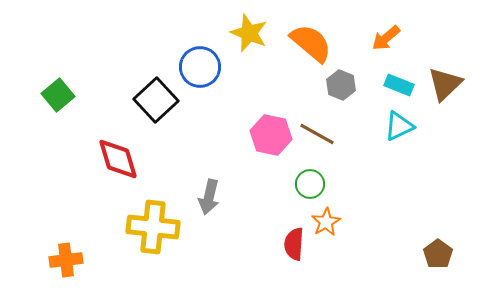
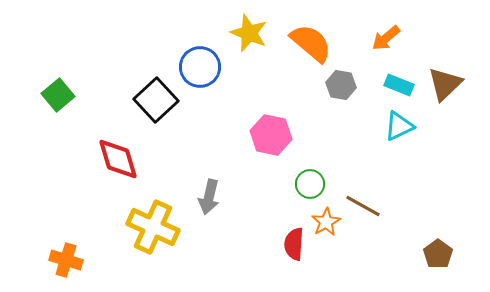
gray hexagon: rotated 12 degrees counterclockwise
brown line: moved 46 px right, 72 px down
yellow cross: rotated 18 degrees clockwise
orange cross: rotated 24 degrees clockwise
